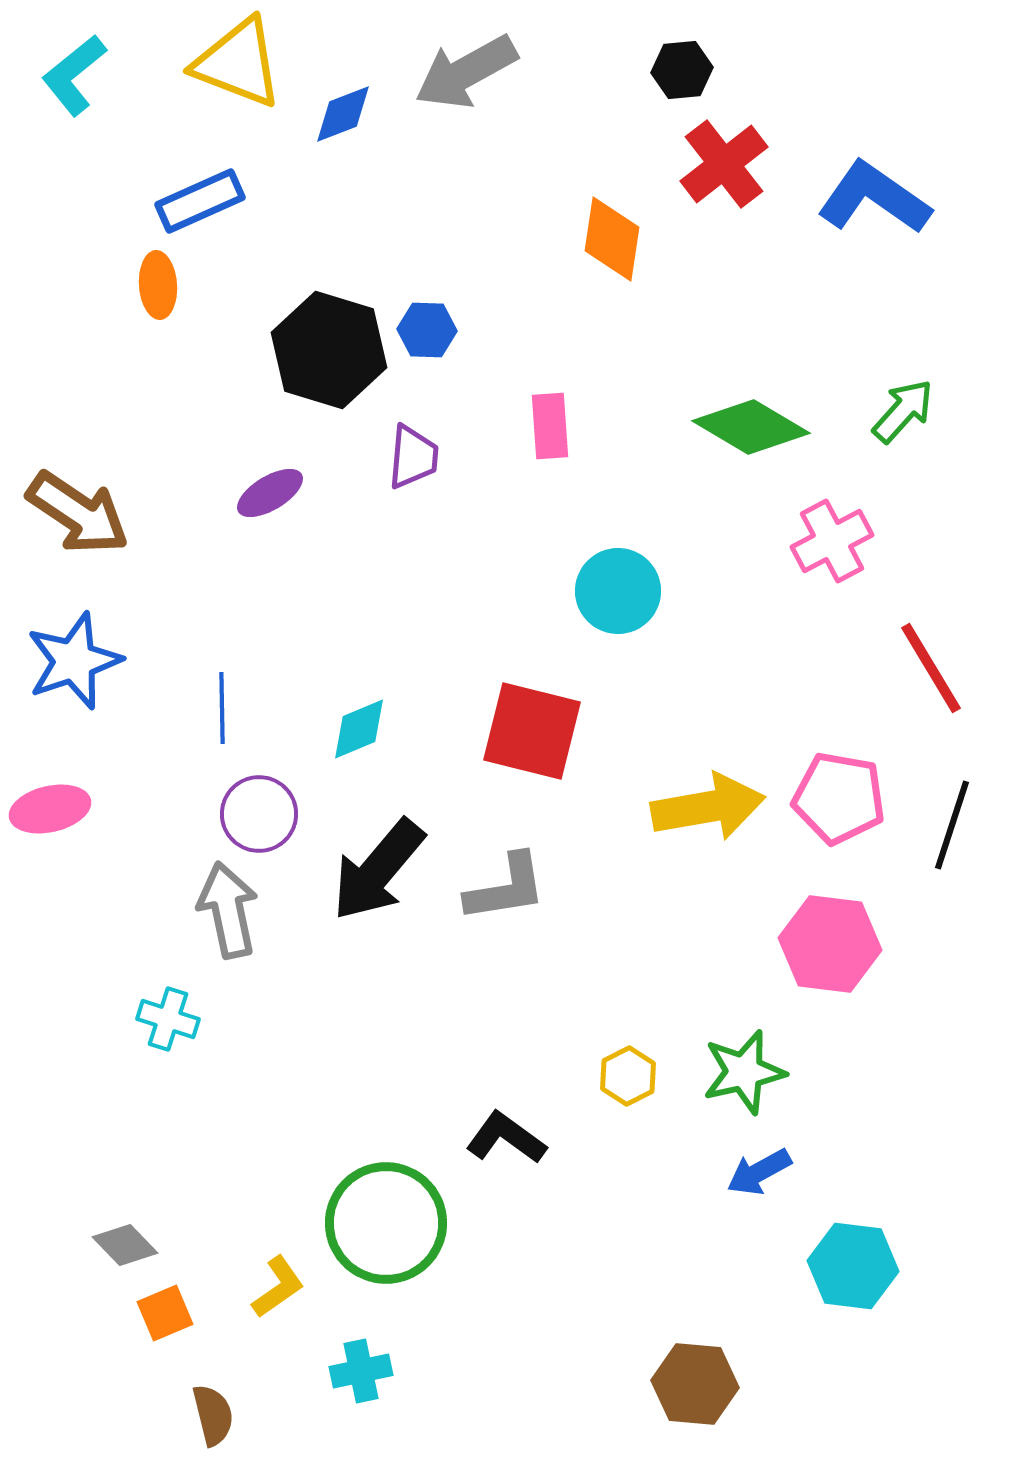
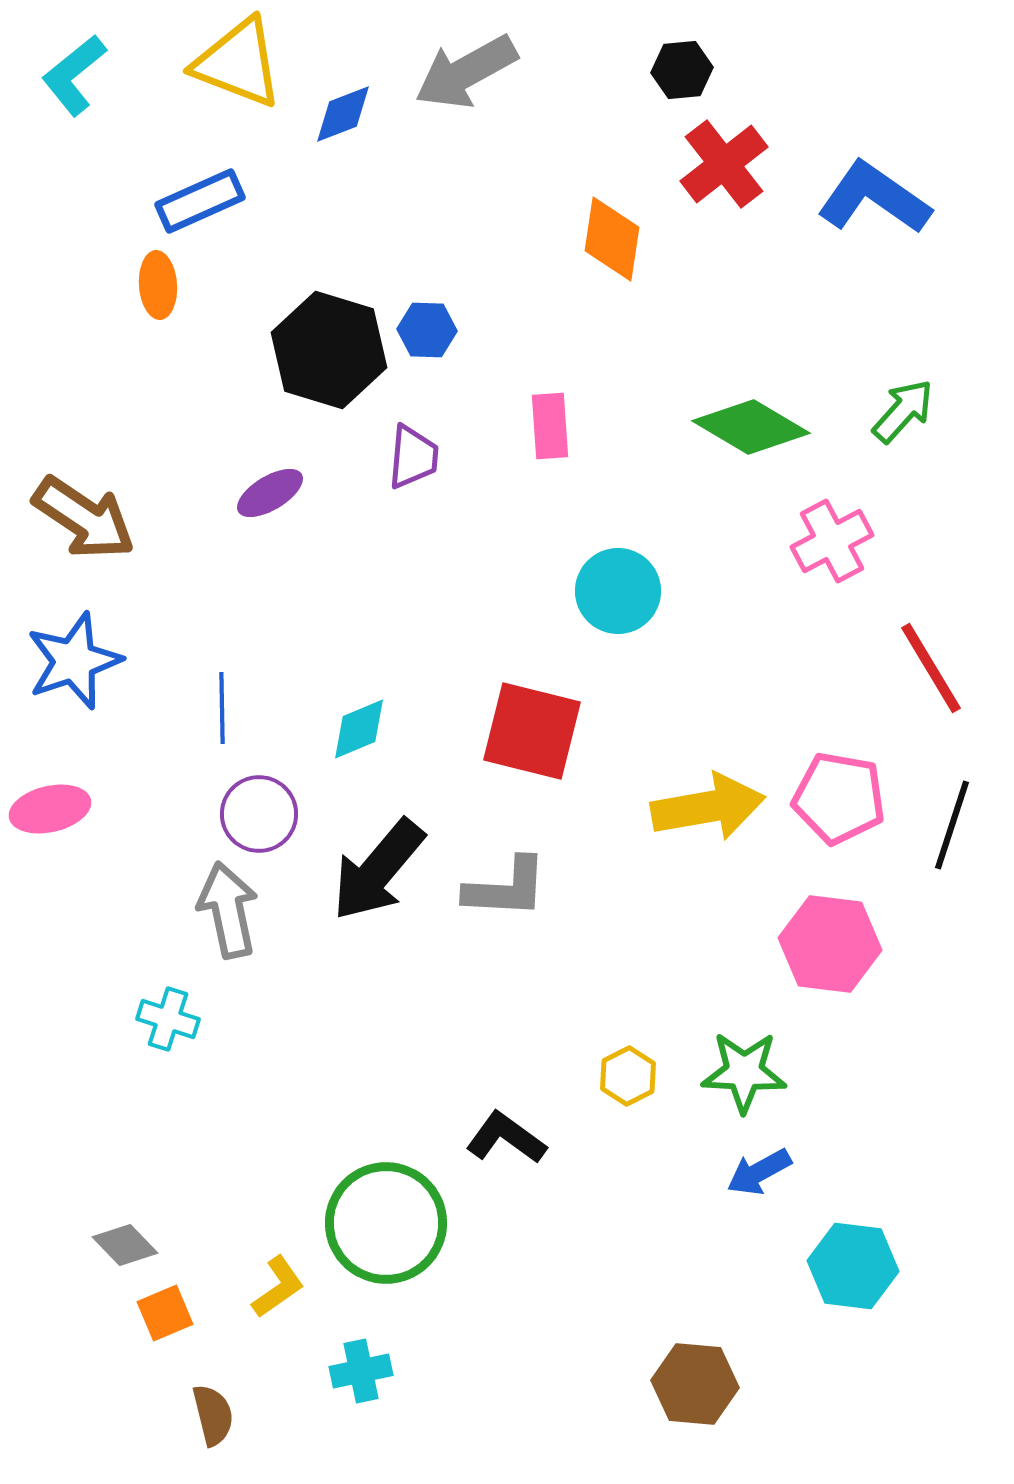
brown arrow at (78, 513): moved 6 px right, 5 px down
gray L-shape at (506, 888): rotated 12 degrees clockwise
green star at (744, 1072): rotated 16 degrees clockwise
